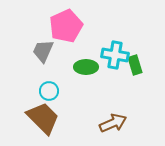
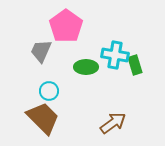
pink pentagon: rotated 12 degrees counterclockwise
gray trapezoid: moved 2 px left
brown arrow: rotated 12 degrees counterclockwise
